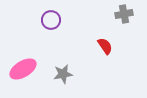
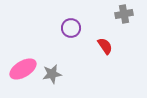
purple circle: moved 20 px right, 8 px down
gray star: moved 11 px left
